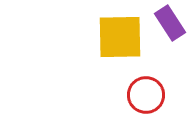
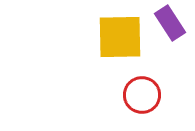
red circle: moved 4 px left
